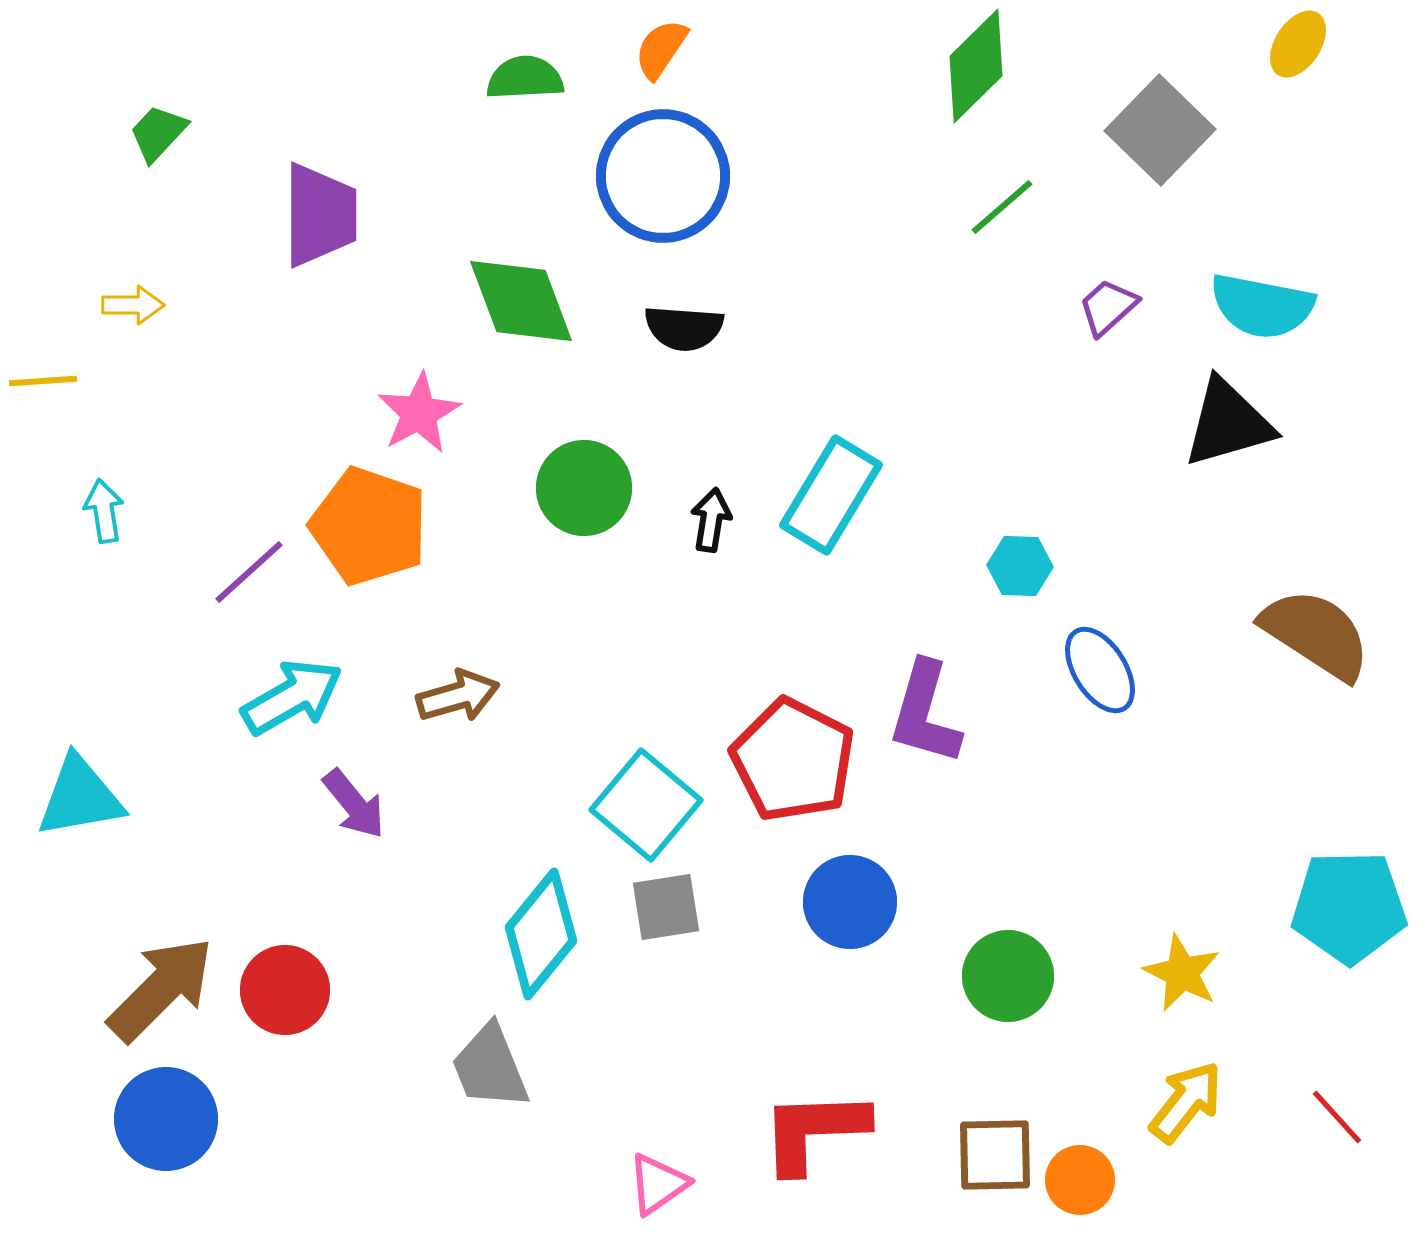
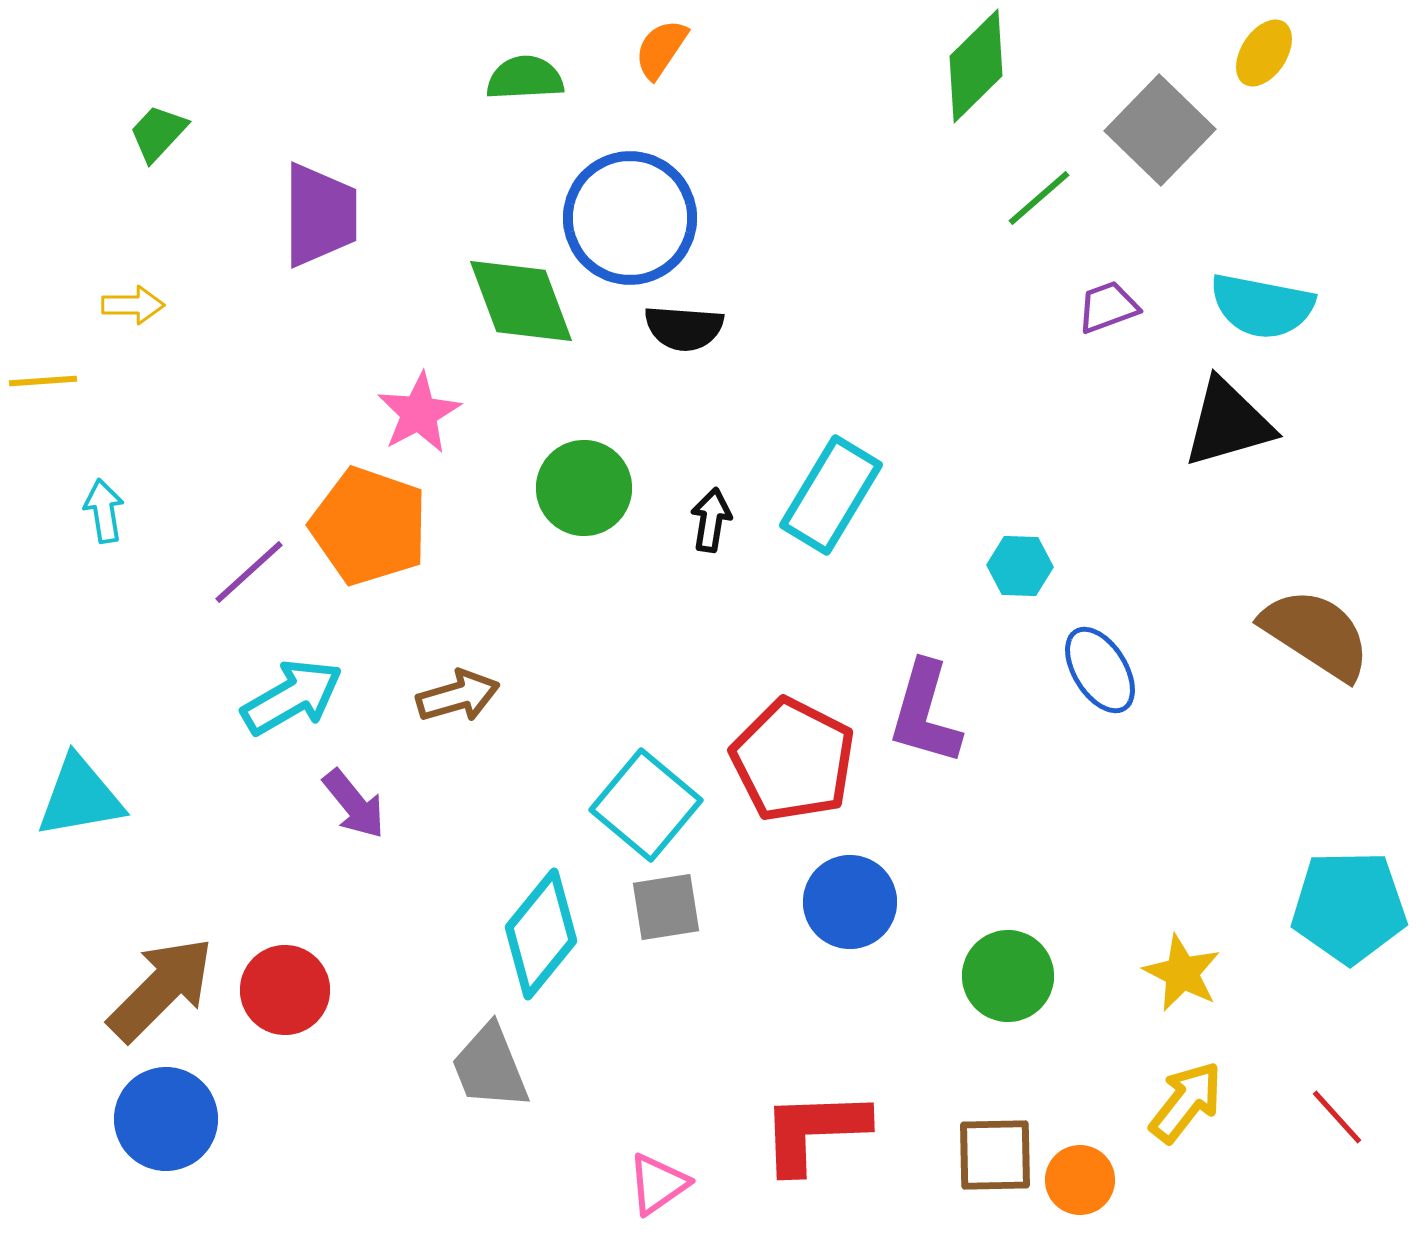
yellow ellipse at (1298, 44): moved 34 px left, 9 px down
blue circle at (663, 176): moved 33 px left, 42 px down
green line at (1002, 207): moved 37 px right, 9 px up
purple trapezoid at (1108, 307): rotated 22 degrees clockwise
